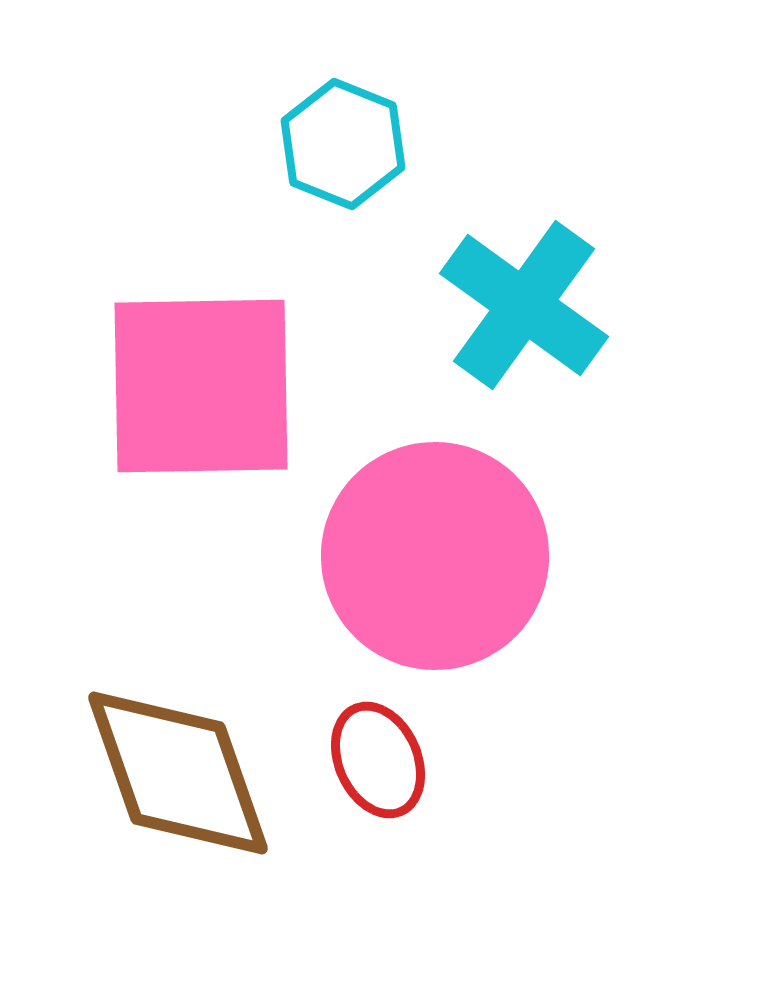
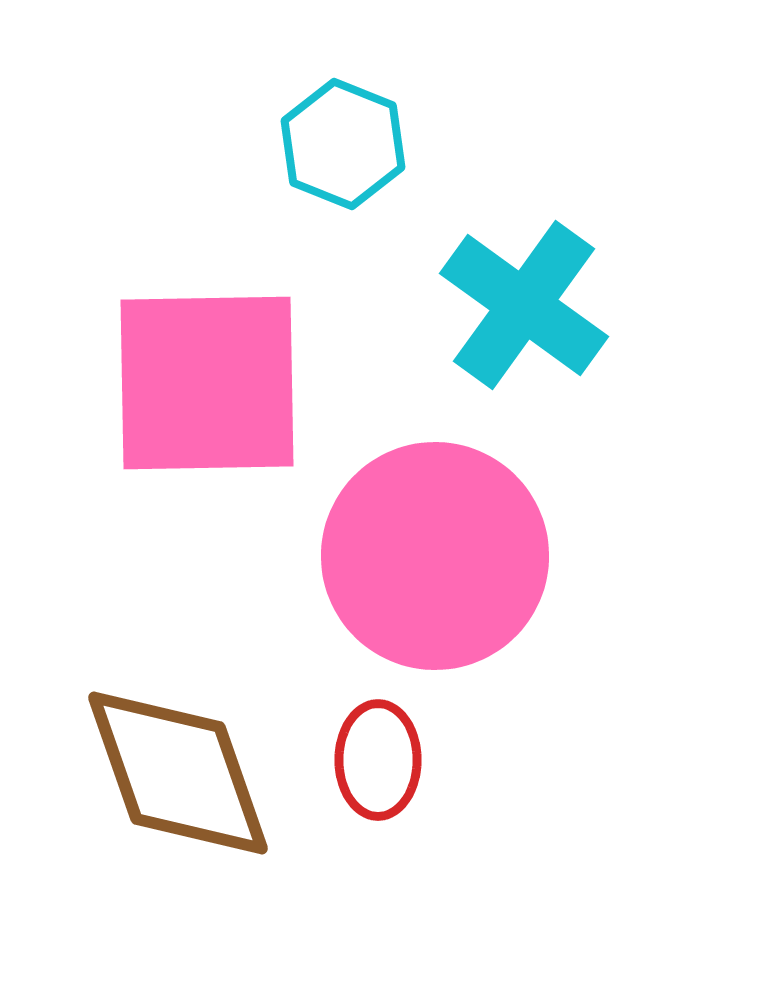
pink square: moved 6 px right, 3 px up
red ellipse: rotated 24 degrees clockwise
